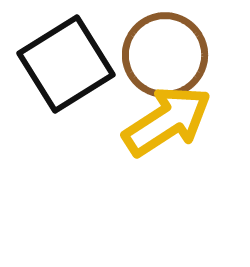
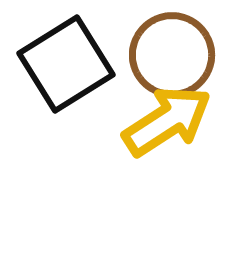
brown circle: moved 7 px right
